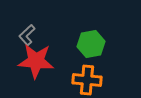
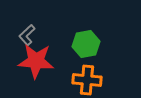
green hexagon: moved 5 px left
